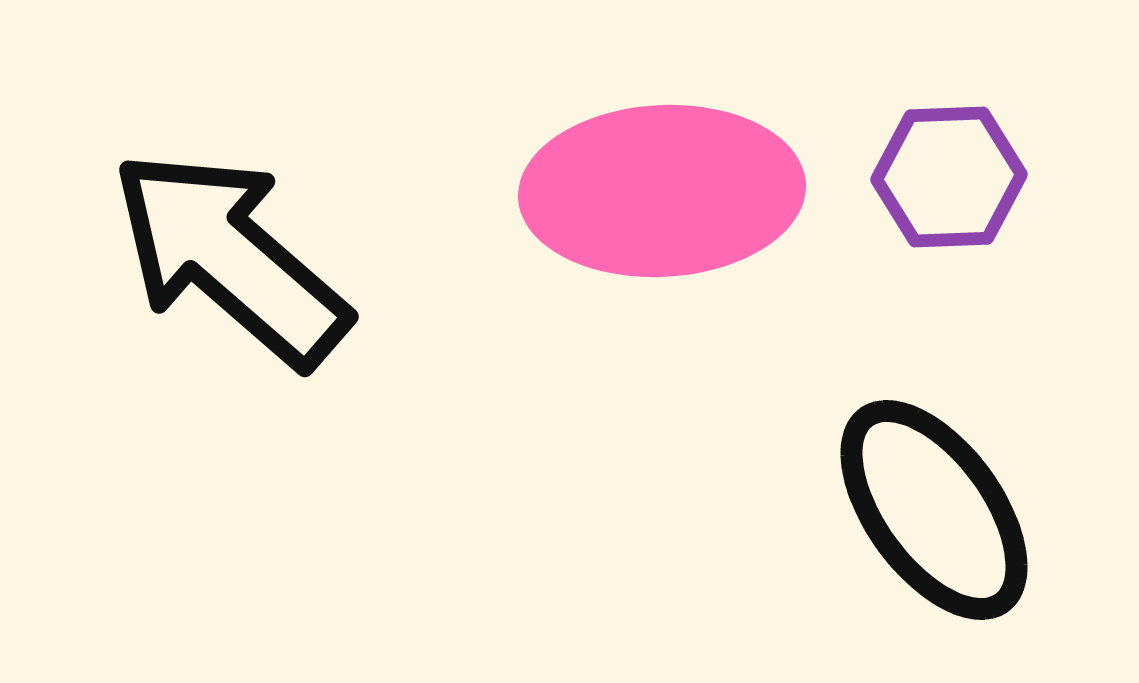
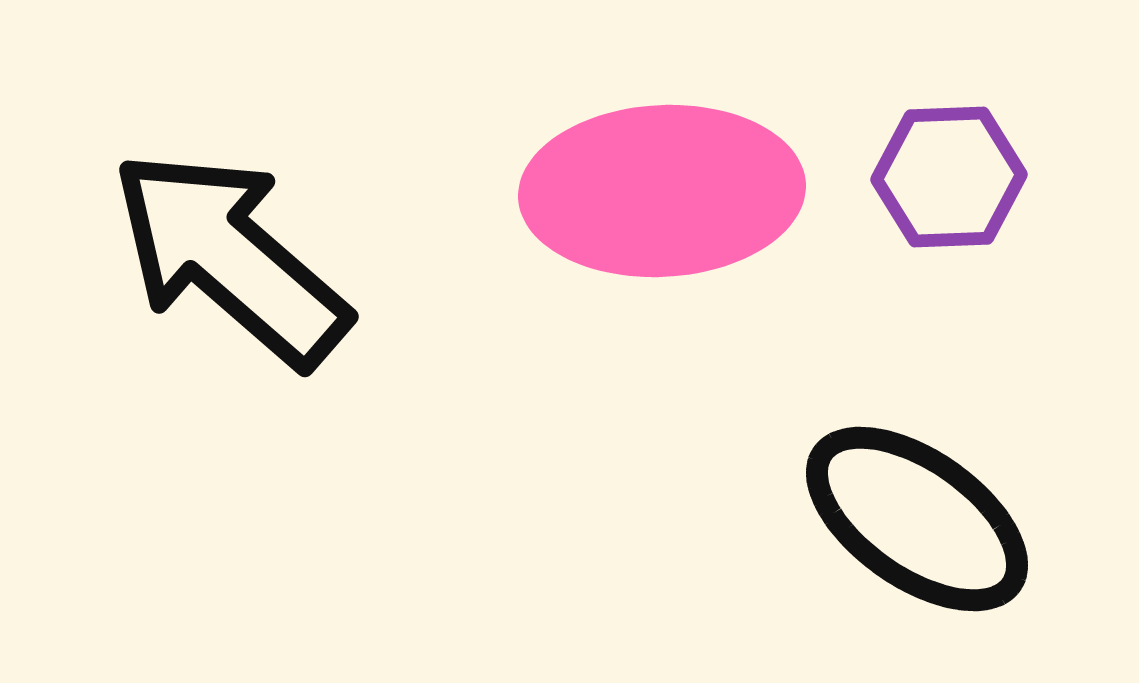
black ellipse: moved 17 px left, 9 px down; rotated 19 degrees counterclockwise
